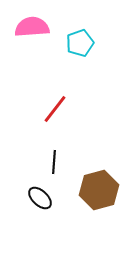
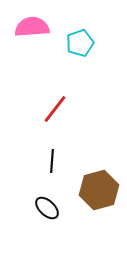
black line: moved 2 px left, 1 px up
black ellipse: moved 7 px right, 10 px down
